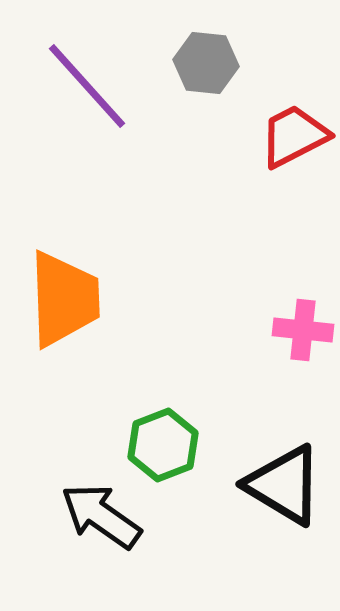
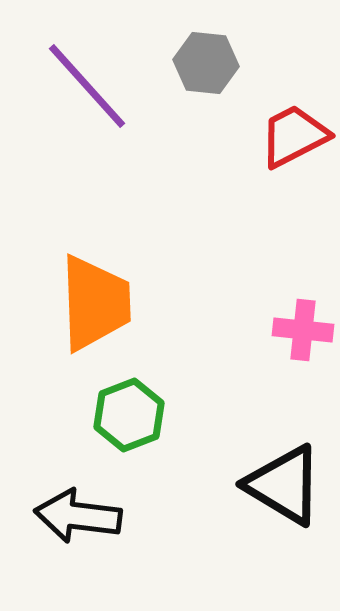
orange trapezoid: moved 31 px right, 4 px down
green hexagon: moved 34 px left, 30 px up
black arrow: moved 23 px left; rotated 28 degrees counterclockwise
